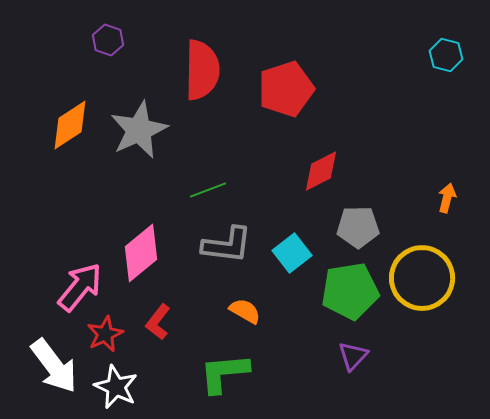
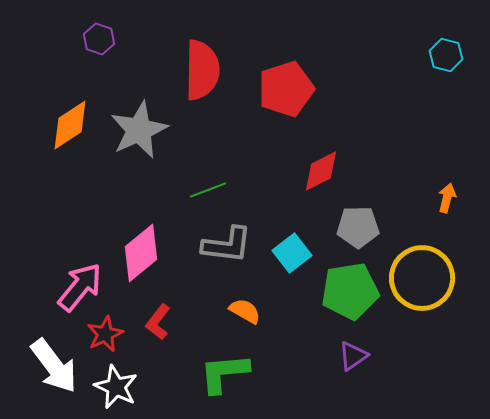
purple hexagon: moved 9 px left, 1 px up
purple triangle: rotated 12 degrees clockwise
